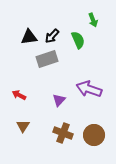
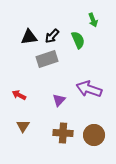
brown cross: rotated 18 degrees counterclockwise
